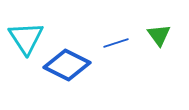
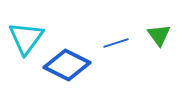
cyan triangle: rotated 9 degrees clockwise
